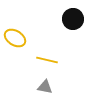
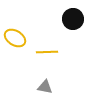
yellow line: moved 8 px up; rotated 15 degrees counterclockwise
